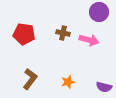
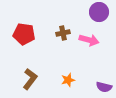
brown cross: rotated 24 degrees counterclockwise
orange star: moved 2 px up
